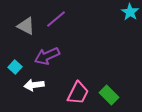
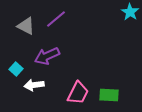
cyan square: moved 1 px right, 2 px down
green rectangle: rotated 42 degrees counterclockwise
